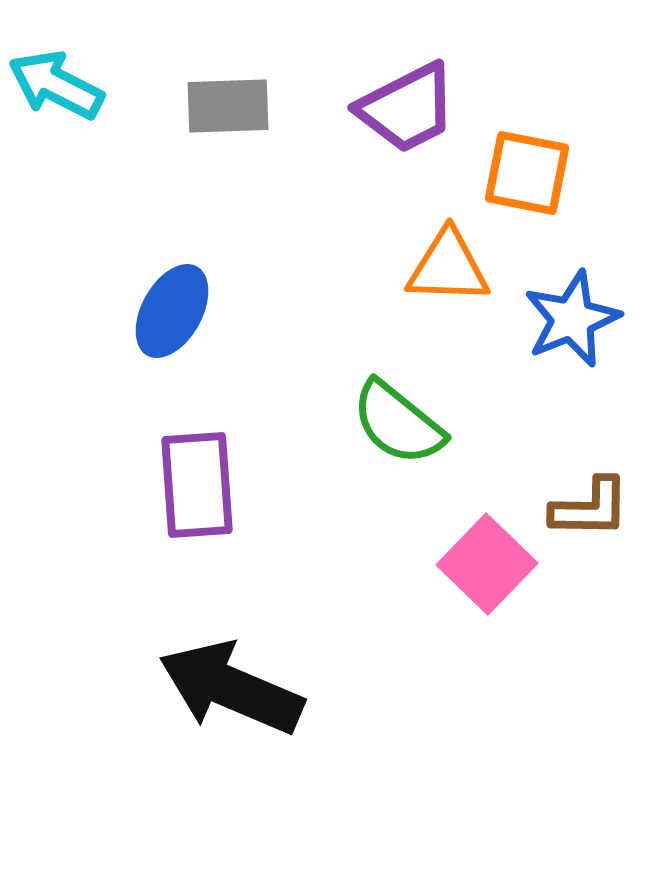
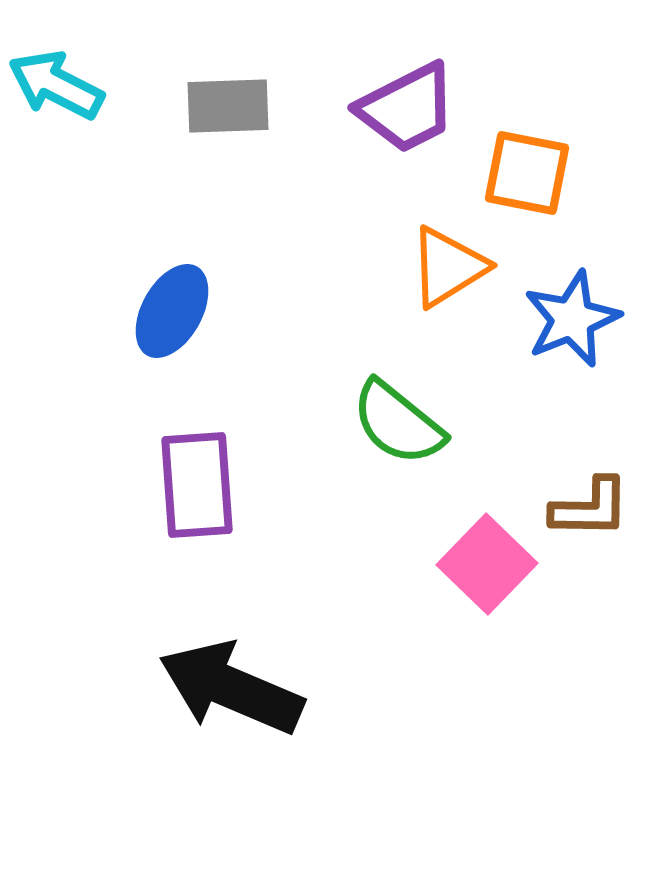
orange triangle: rotated 34 degrees counterclockwise
